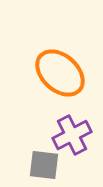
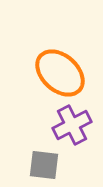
purple cross: moved 10 px up
